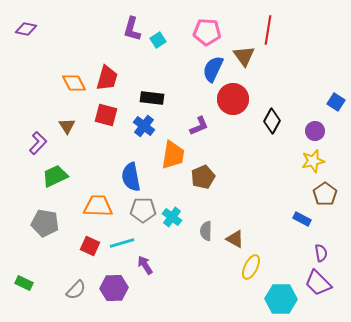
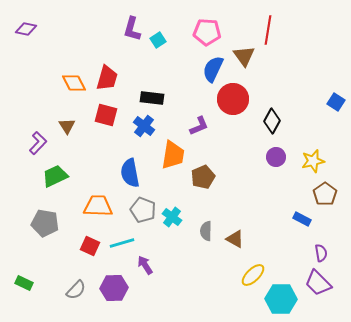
purple circle at (315, 131): moved 39 px left, 26 px down
blue semicircle at (131, 177): moved 1 px left, 4 px up
gray pentagon at (143, 210): rotated 20 degrees clockwise
yellow ellipse at (251, 267): moved 2 px right, 8 px down; rotated 20 degrees clockwise
